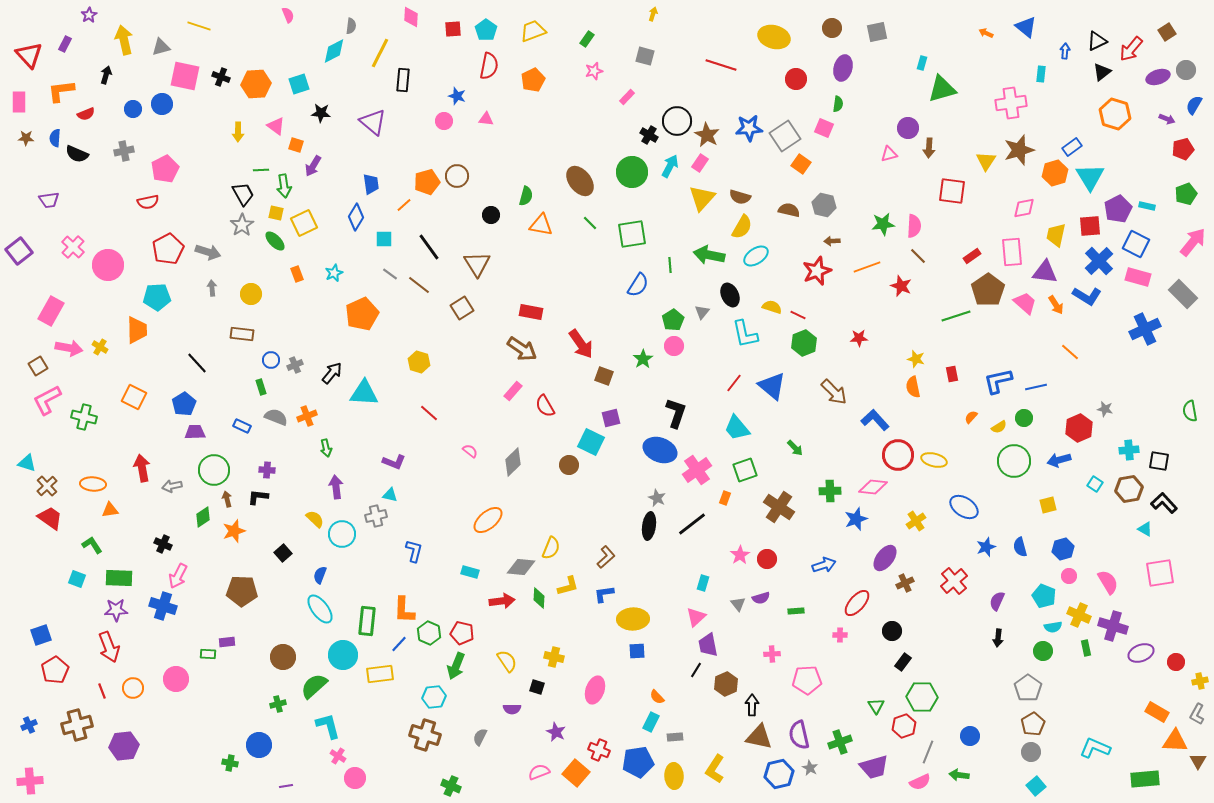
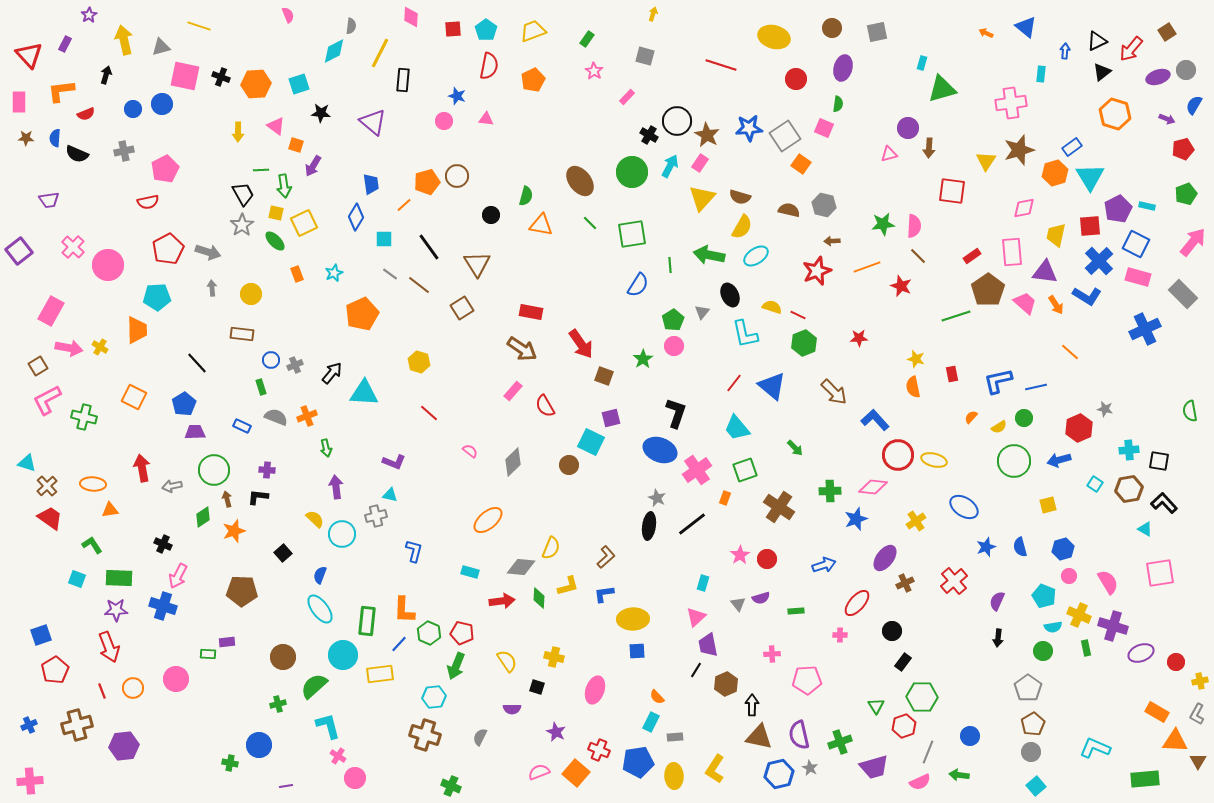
pink star at (594, 71): rotated 24 degrees counterclockwise
